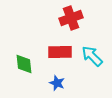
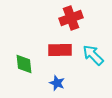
red rectangle: moved 2 px up
cyan arrow: moved 1 px right, 1 px up
